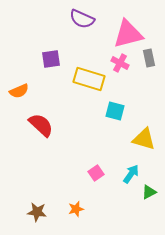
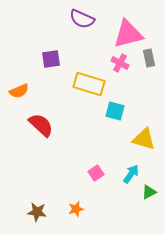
yellow rectangle: moved 5 px down
